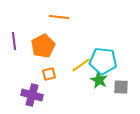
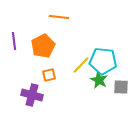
yellow line: rotated 12 degrees counterclockwise
orange square: moved 1 px down
